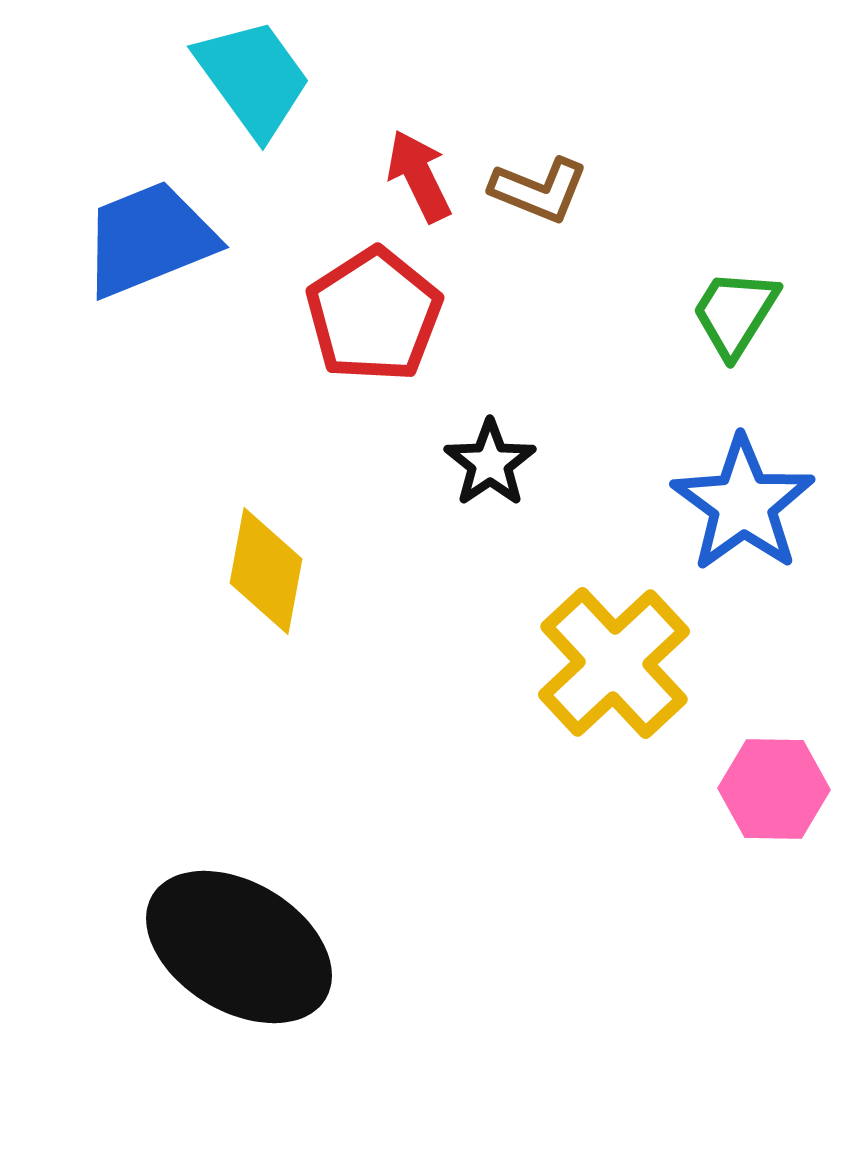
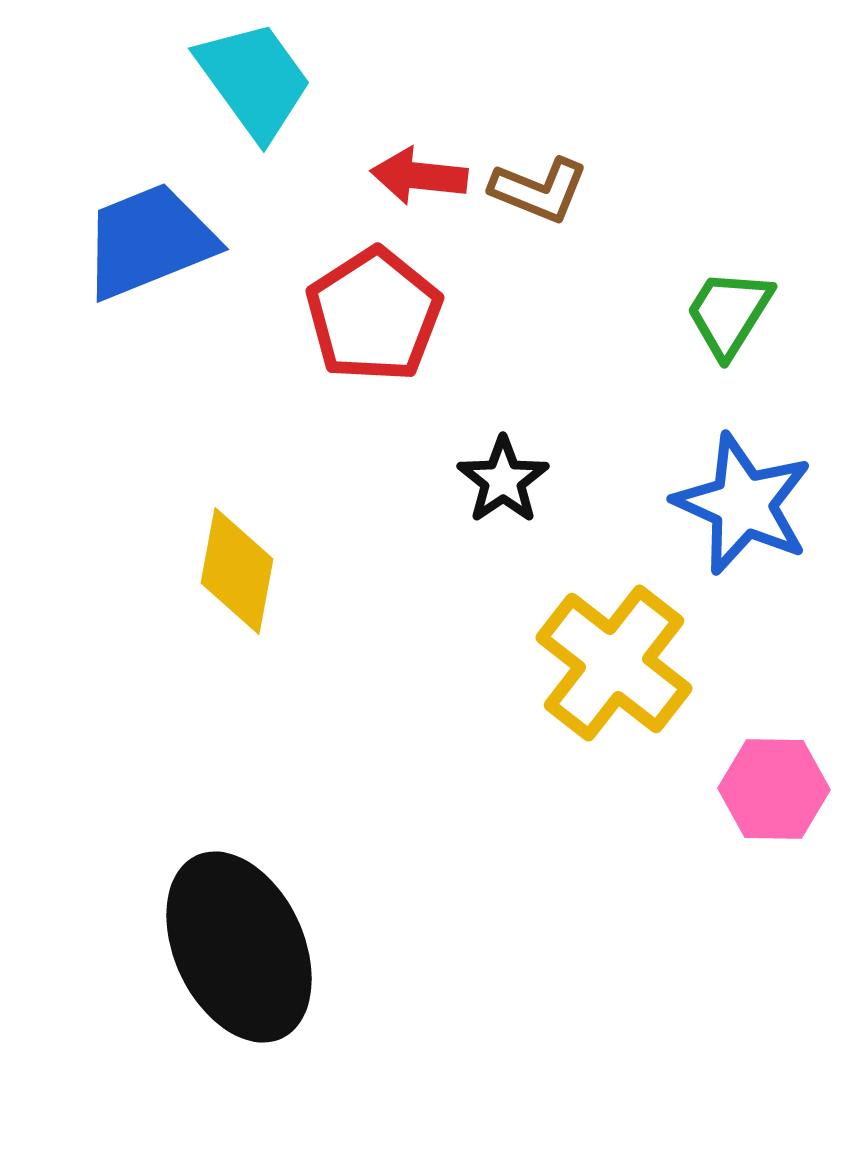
cyan trapezoid: moved 1 px right, 2 px down
red arrow: rotated 58 degrees counterclockwise
blue trapezoid: moved 2 px down
green trapezoid: moved 6 px left
black star: moved 13 px right, 17 px down
blue star: rotated 12 degrees counterclockwise
yellow diamond: moved 29 px left
yellow cross: rotated 9 degrees counterclockwise
black ellipse: rotated 34 degrees clockwise
